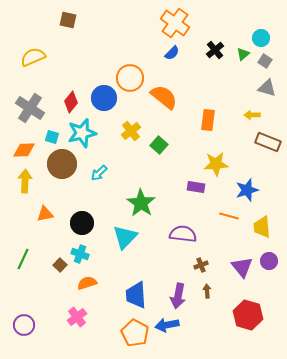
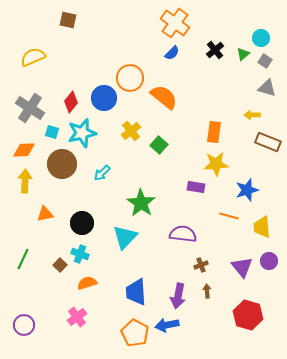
orange rectangle at (208, 120): moved 6 px right, 12 px down
cyan square at (52, 137): moved 5 px up
cyan arrow at (99, 173): moved 3 px right
blue trapezoid at (136, 295): moved 3 px up
